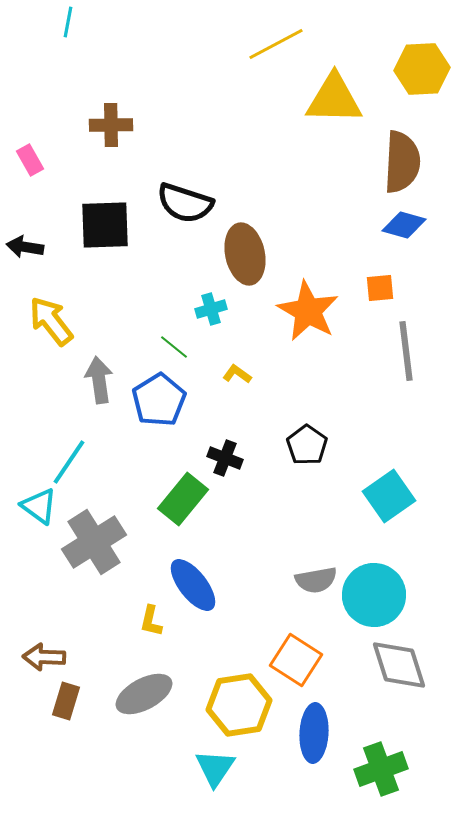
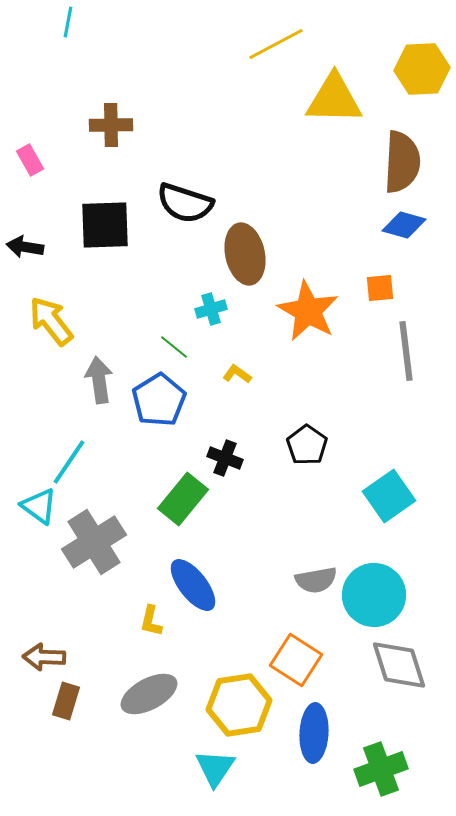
gray ellipse at (144, 694): moved 5 px right
